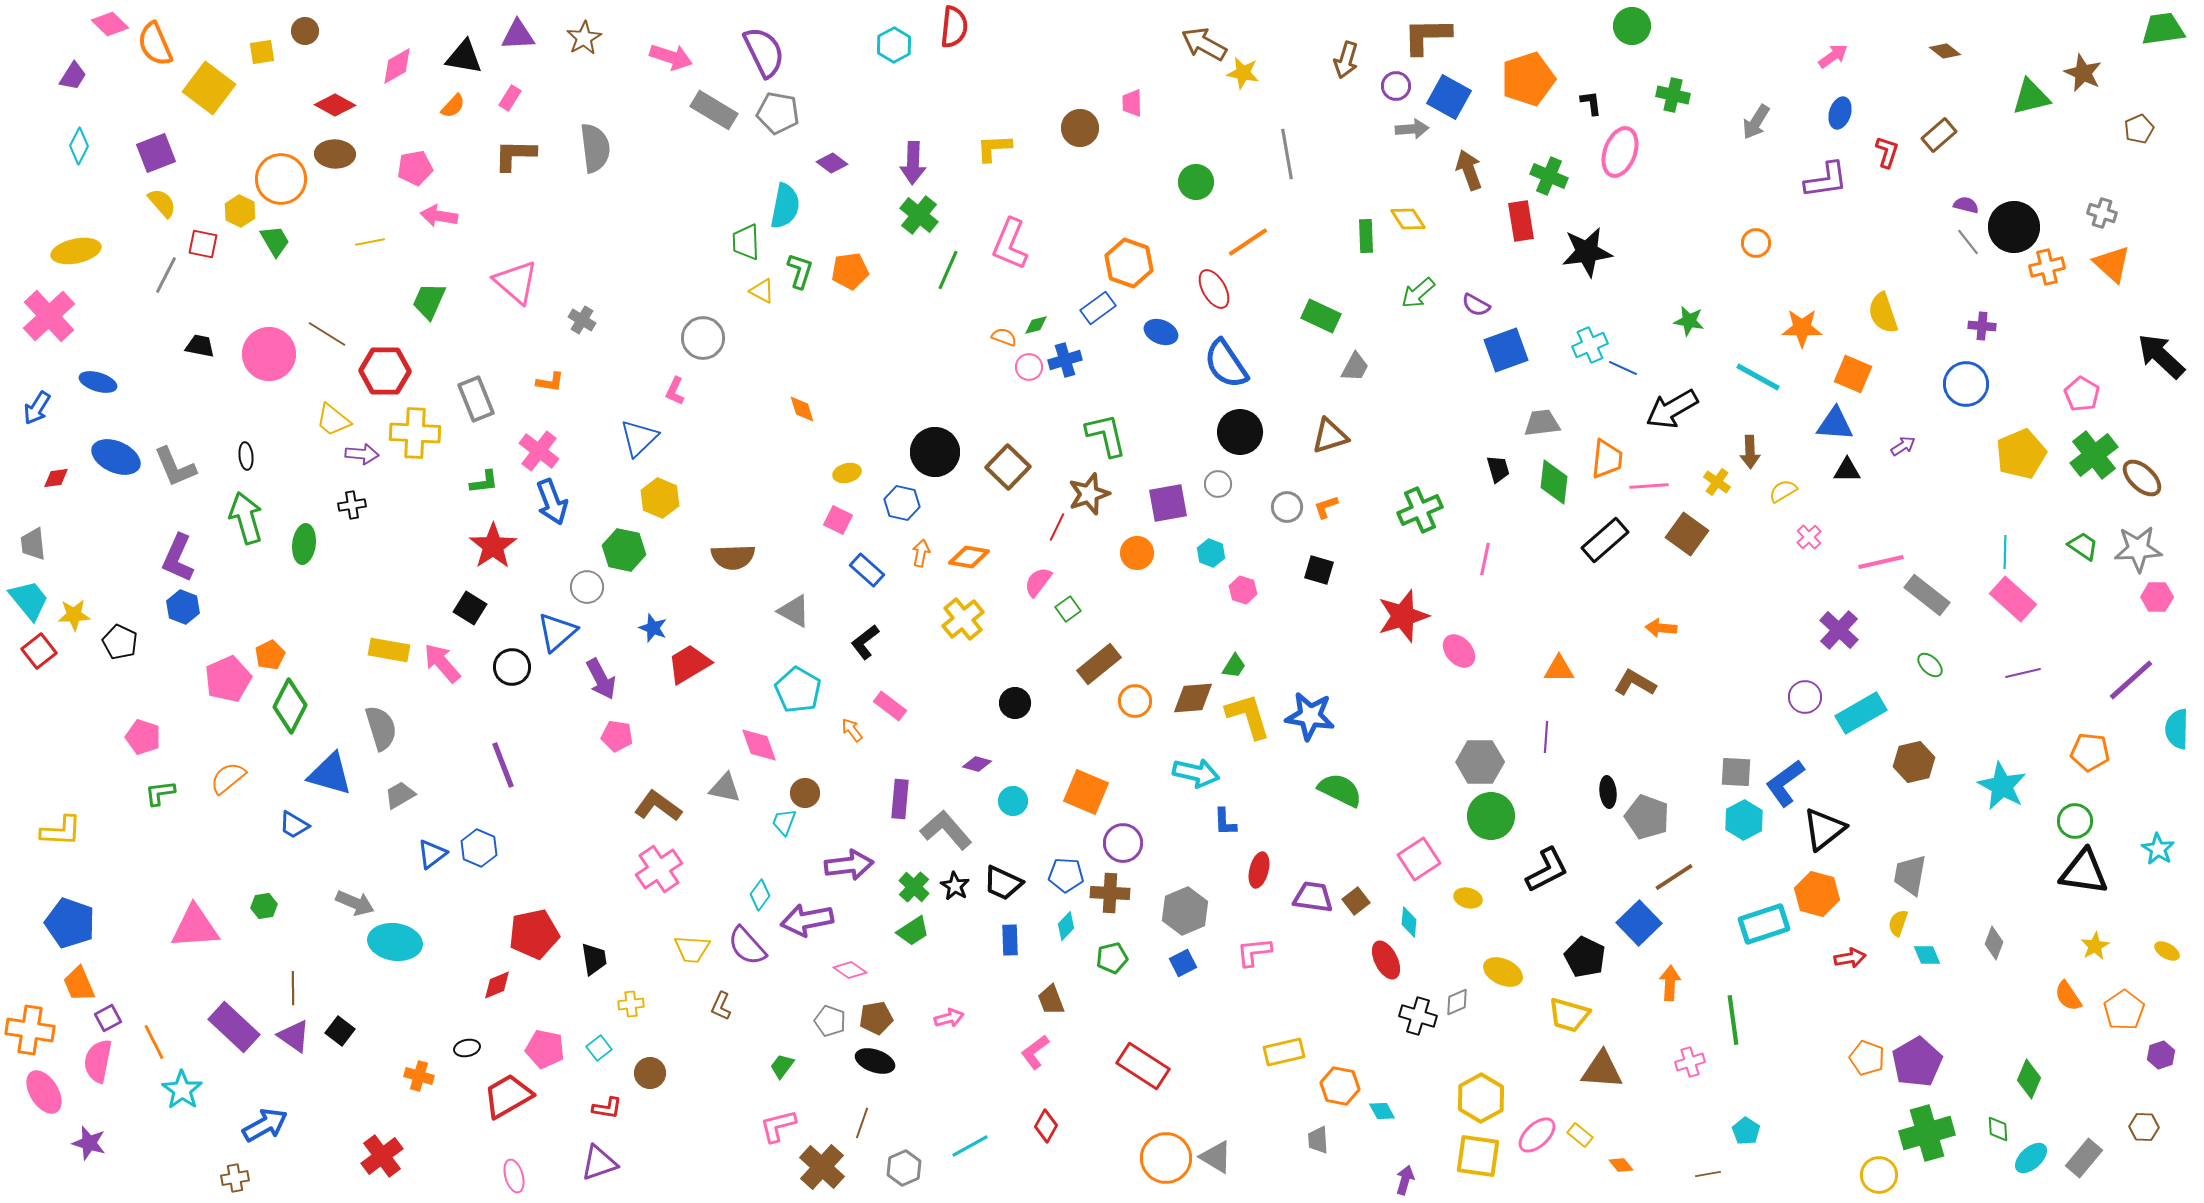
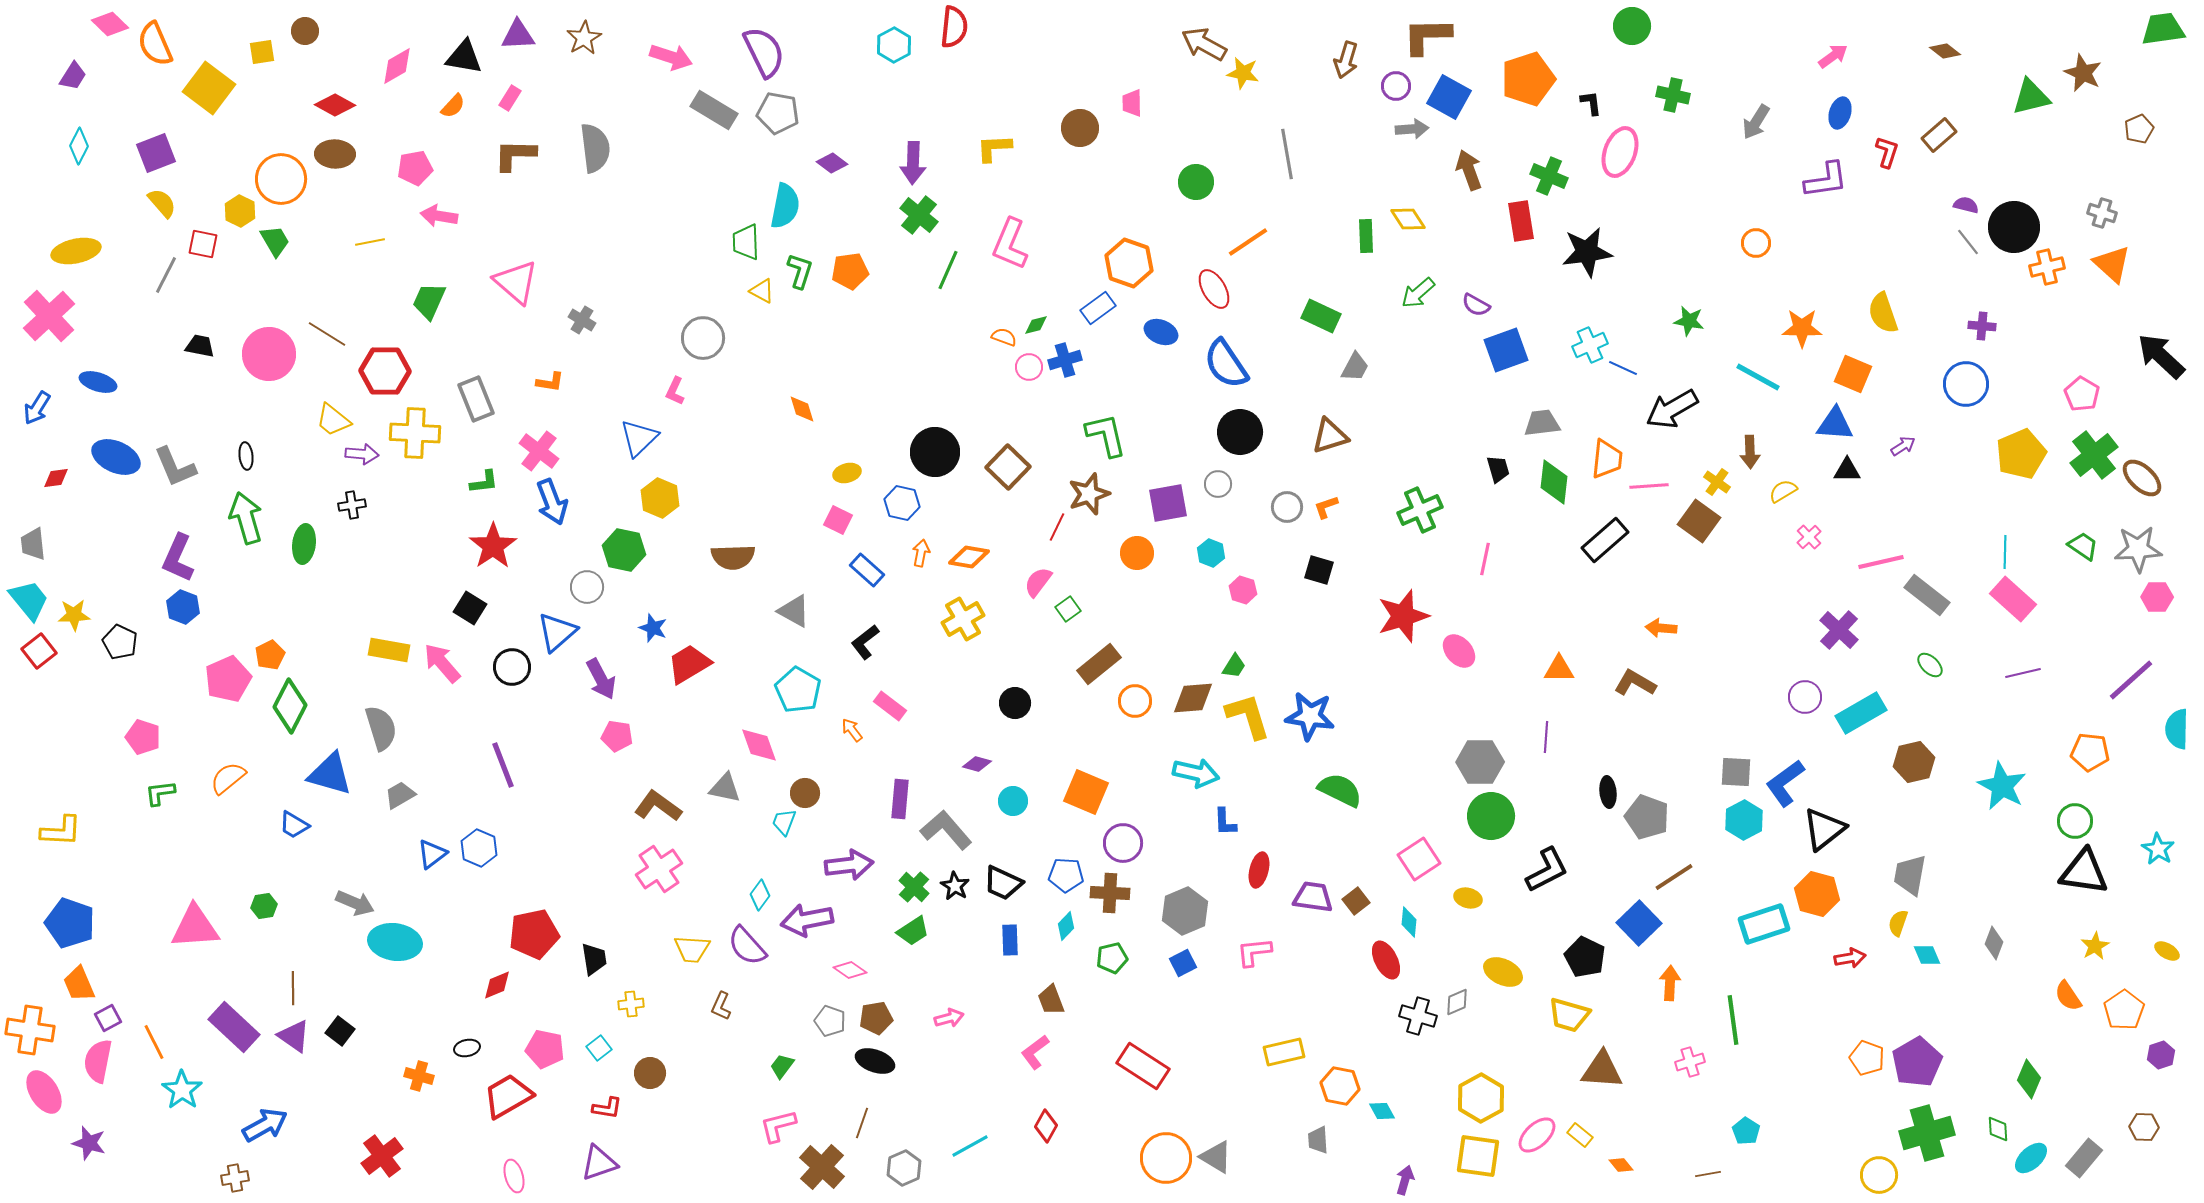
brown square at (1687, 534): moved 12 px right, 13 px up
yellow cross at (963, 619): rotated 9 degrees clockwise
